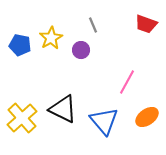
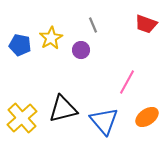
black triangle: rotated 40 degrees counterclockwise
